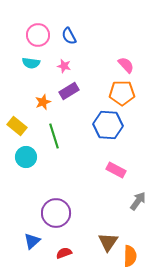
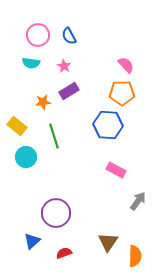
pink star: rotated 16 degrees clockwise
orange star: rotated 14 degrees clockwise
orange semicircle: moved 5 px right
